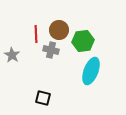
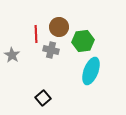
brown circle: moved 3 px up
black square: rotated 35 degrees clockwise
